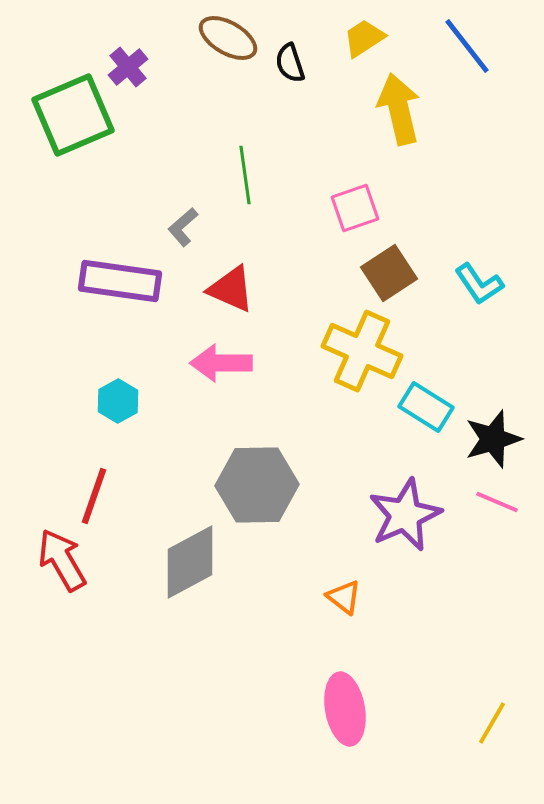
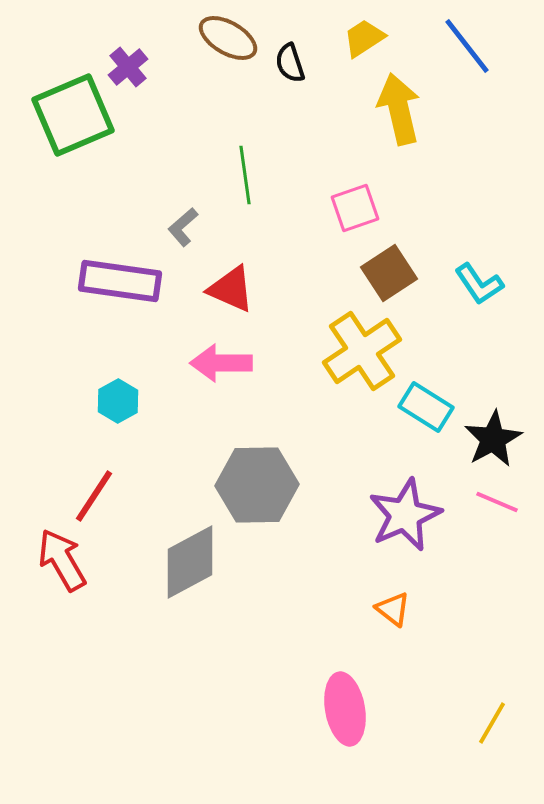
yellow cross: rotated 32 degrees clockwise
black star: rotated 12 degrees counterclockwise
red line: rotated 14 degrees clockwise
orange triangle: moved 49 px right, 12 px down
